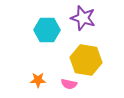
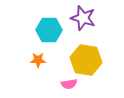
cyan hexagon: moved 2 px right
orange star: moved 20 px up
pink semicircle: rotated 21 degrees counterclockwise
